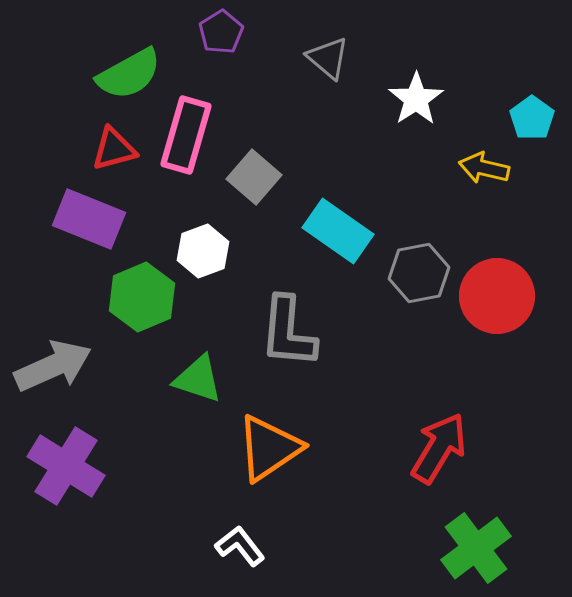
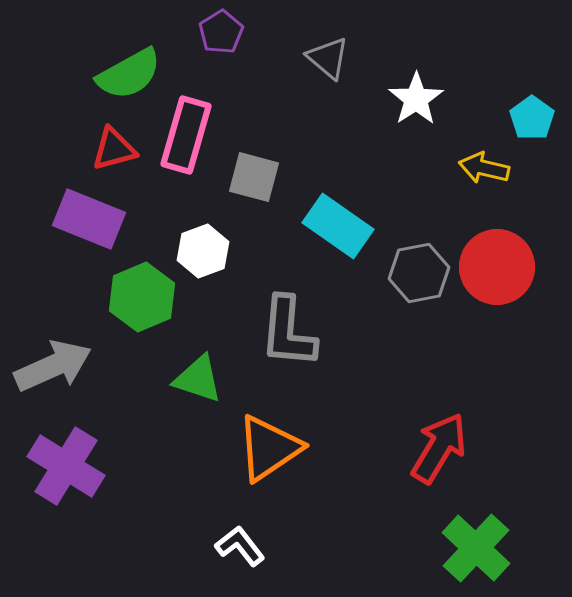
gray square: rotated 26 degrees counterclockwise
cyan rectangle: moved 5 px up
red circle: moved 29 px up
green cross: rotated 10 degrees counterclockwise
